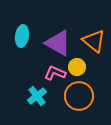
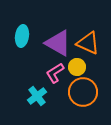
orange triangle: moved 6 px left, 2 px down; rotated 15 degrees counterclockwise
pink L-shape: rotated 55 degrees counterclockwise
orange circle: moved 4 px right, 4 px up
